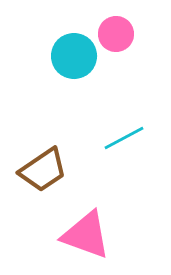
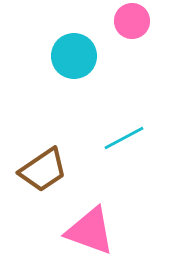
pink circle: moved 16 px right, 13 px up
pink triangle: moved 4 px right, 4 px up
